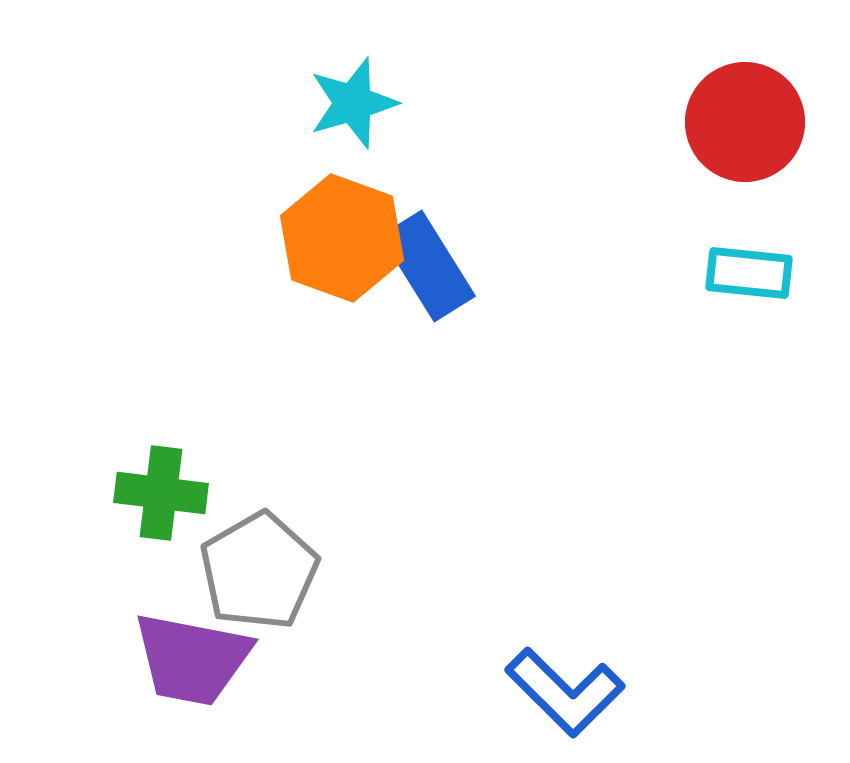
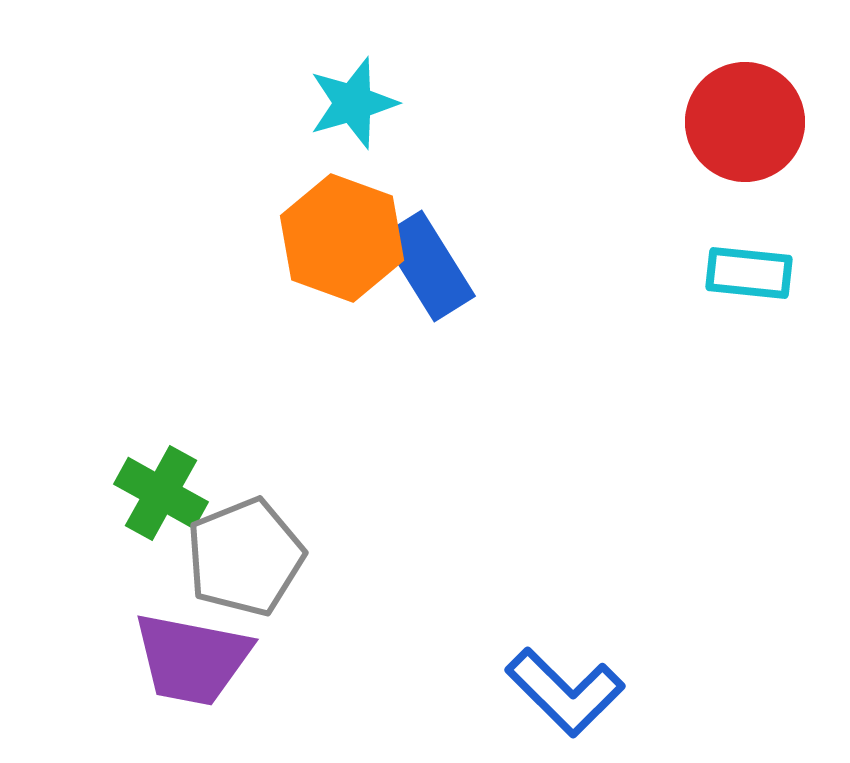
green cross: rotated 22 degrees clockwise
gray pentagon: moved 14 px left, 14 px up; rotated 8 degrees clockwise
